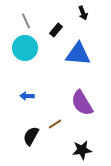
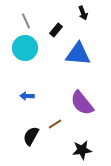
purple semicircle: rotated 8 degrees counterclockwise
